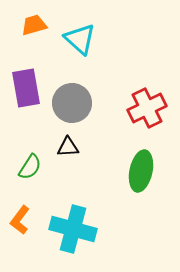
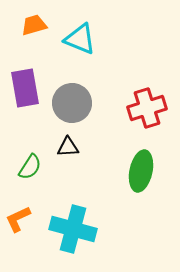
cyan triangle: rotated 20 degrees counterclockwise
purple rectangle: moved 1 px left
red cross: rotated 9 degrees clockwise
orange L-shape: moved 2 px left, 1 px up; rotated 28 degrees clockwise
